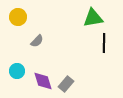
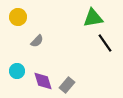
black line: moved 1 px right; rotated 36 degrees counterclockwise
gray rectangle: moved 1 px right, 1 px down
